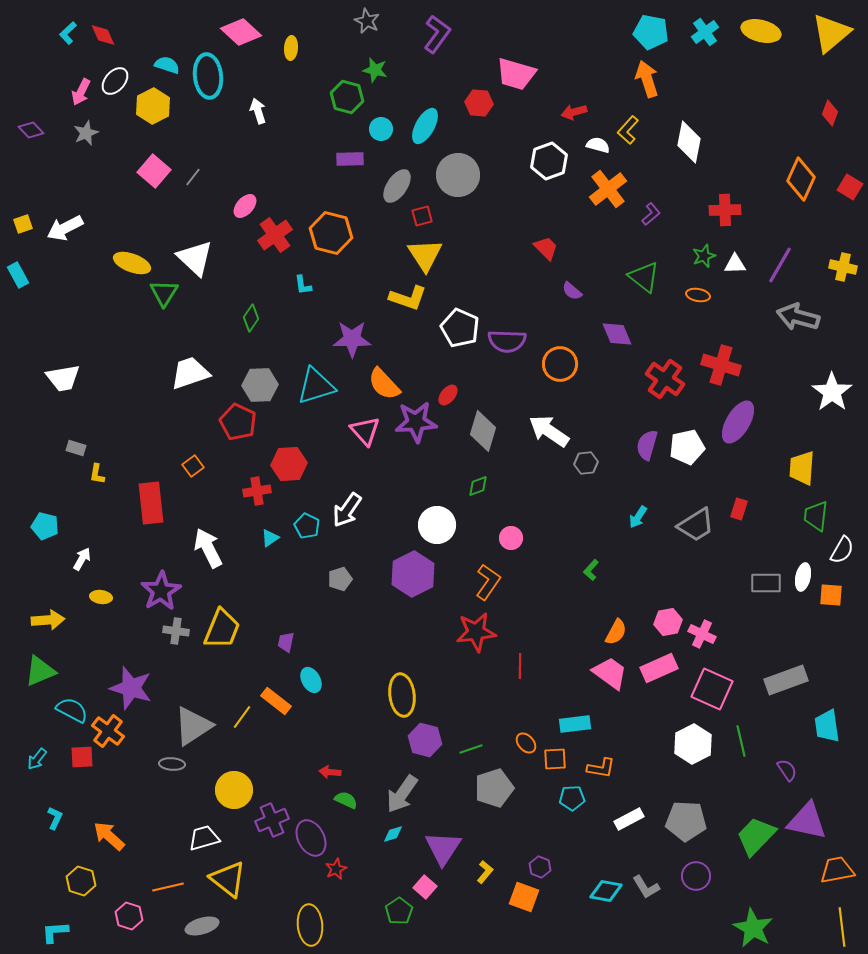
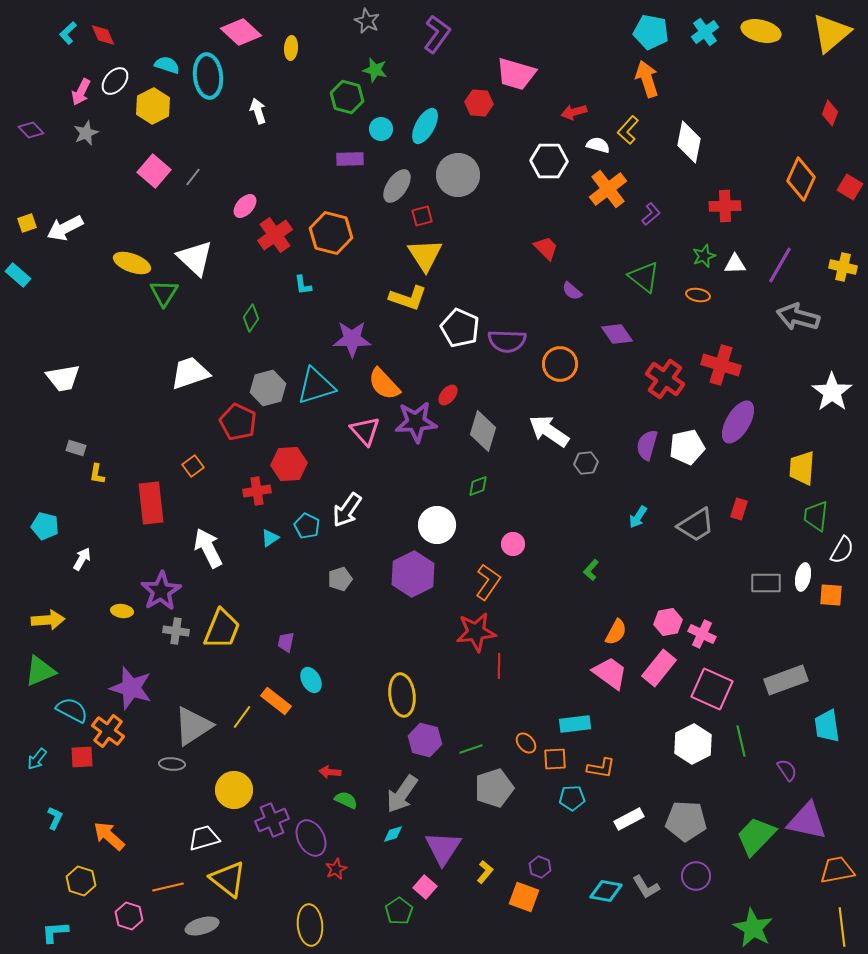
white hexagon at (549, 161): rotated 21 degrees clockwise
red cross at (725, 210): moved 4 px up
yellow square at (23, 224): moved 4 px right, 1 px up
cyan rectangle at (18, 275): rotated 20 degrees counterclockwise
purple diamond at (617, 334): rotated 12 degrees counterclockwise
gray hexagon at (260, 385): moved 8 px right, 3 px down; rotated 12 degrees counterclockwise
pink circle at (511, 538): moved 2 px right, 6 px down
yellow ellipse at (101, 597): moved 21 px right, 14 px down
red line at (520, 666): moved 21 px left
pink rectangle at (659, 668): rotated 27 degrees counterclockwise
